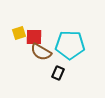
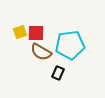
yellow square: moved 1 px right, 1 px up
red square: moved 2 px right, 4 px up
cyan pentagon: rotated 8 degrees counterclockwise
